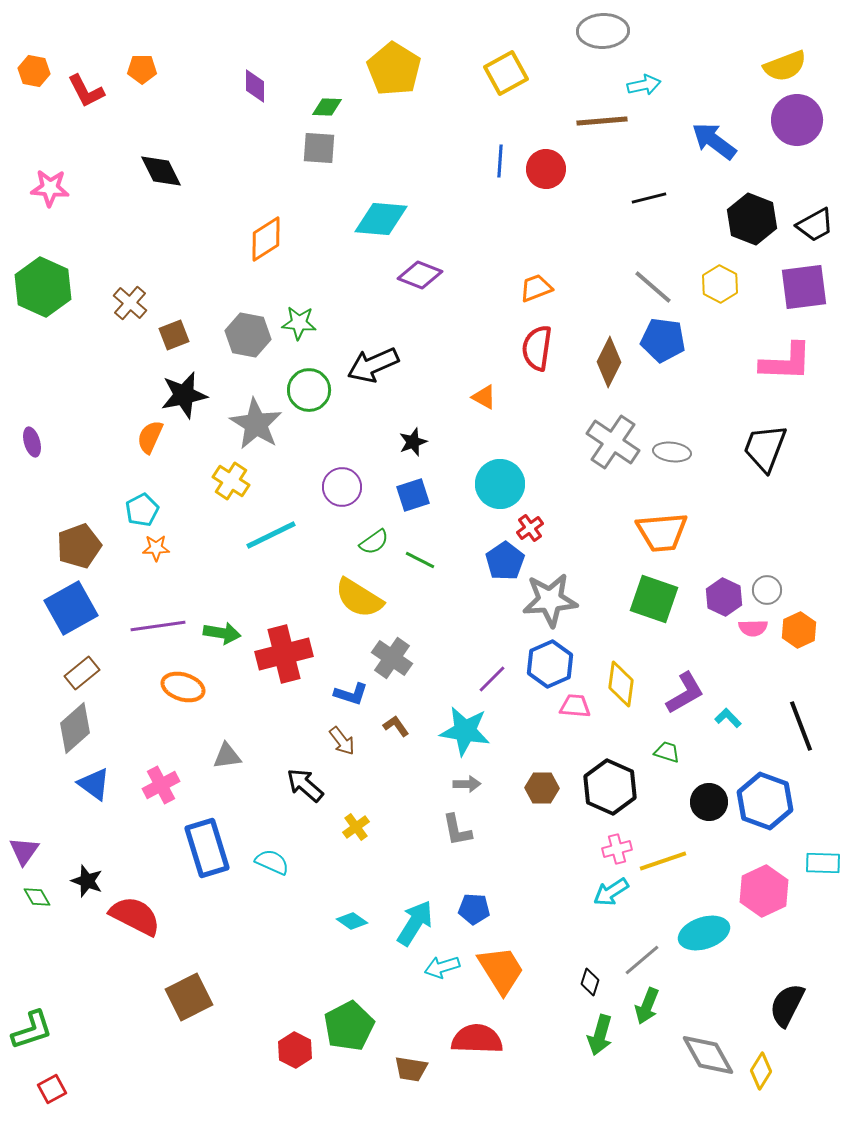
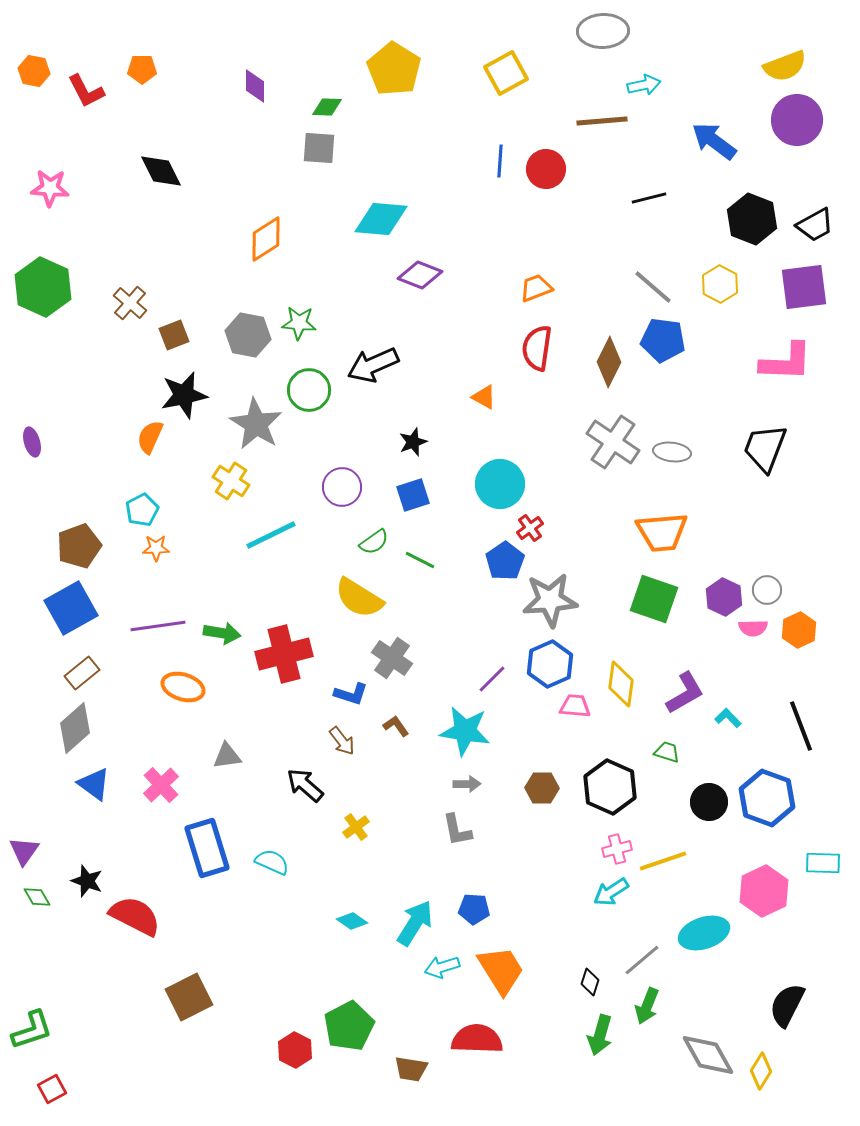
pink cross at (161, 785): rotated 15 degrees counterclockwise
blue hexagon at (765, 801): moved 2 px right, 3 px up
